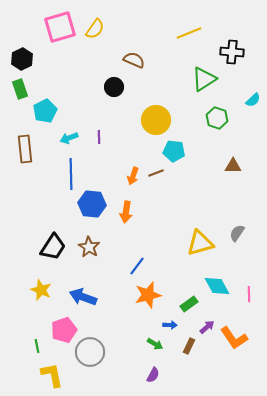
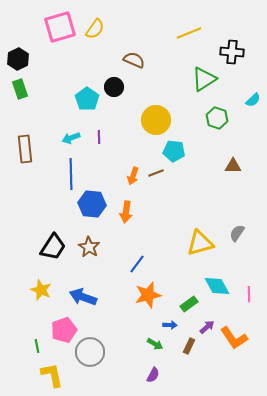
black hexagon at (22, 59): moved 4 px left
cyan pentagon at (45, 111): moved 42 px right, 12 px up; rotated 10 degrees counterclockwise
cyan arrow at (69, 138): moved 2 px right
blue line at (137, 266): moved 2 px up
